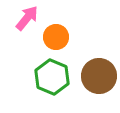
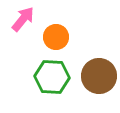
pink arrow: moved 4 px left, 1 px down
green hexagon: rotated 20 degrees counterclockwise
